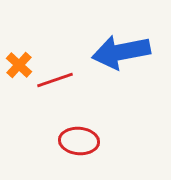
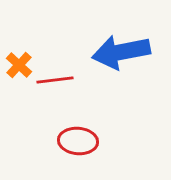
red line: rotated 12 degrees clockwise
red ellipse: moved 1 px left
